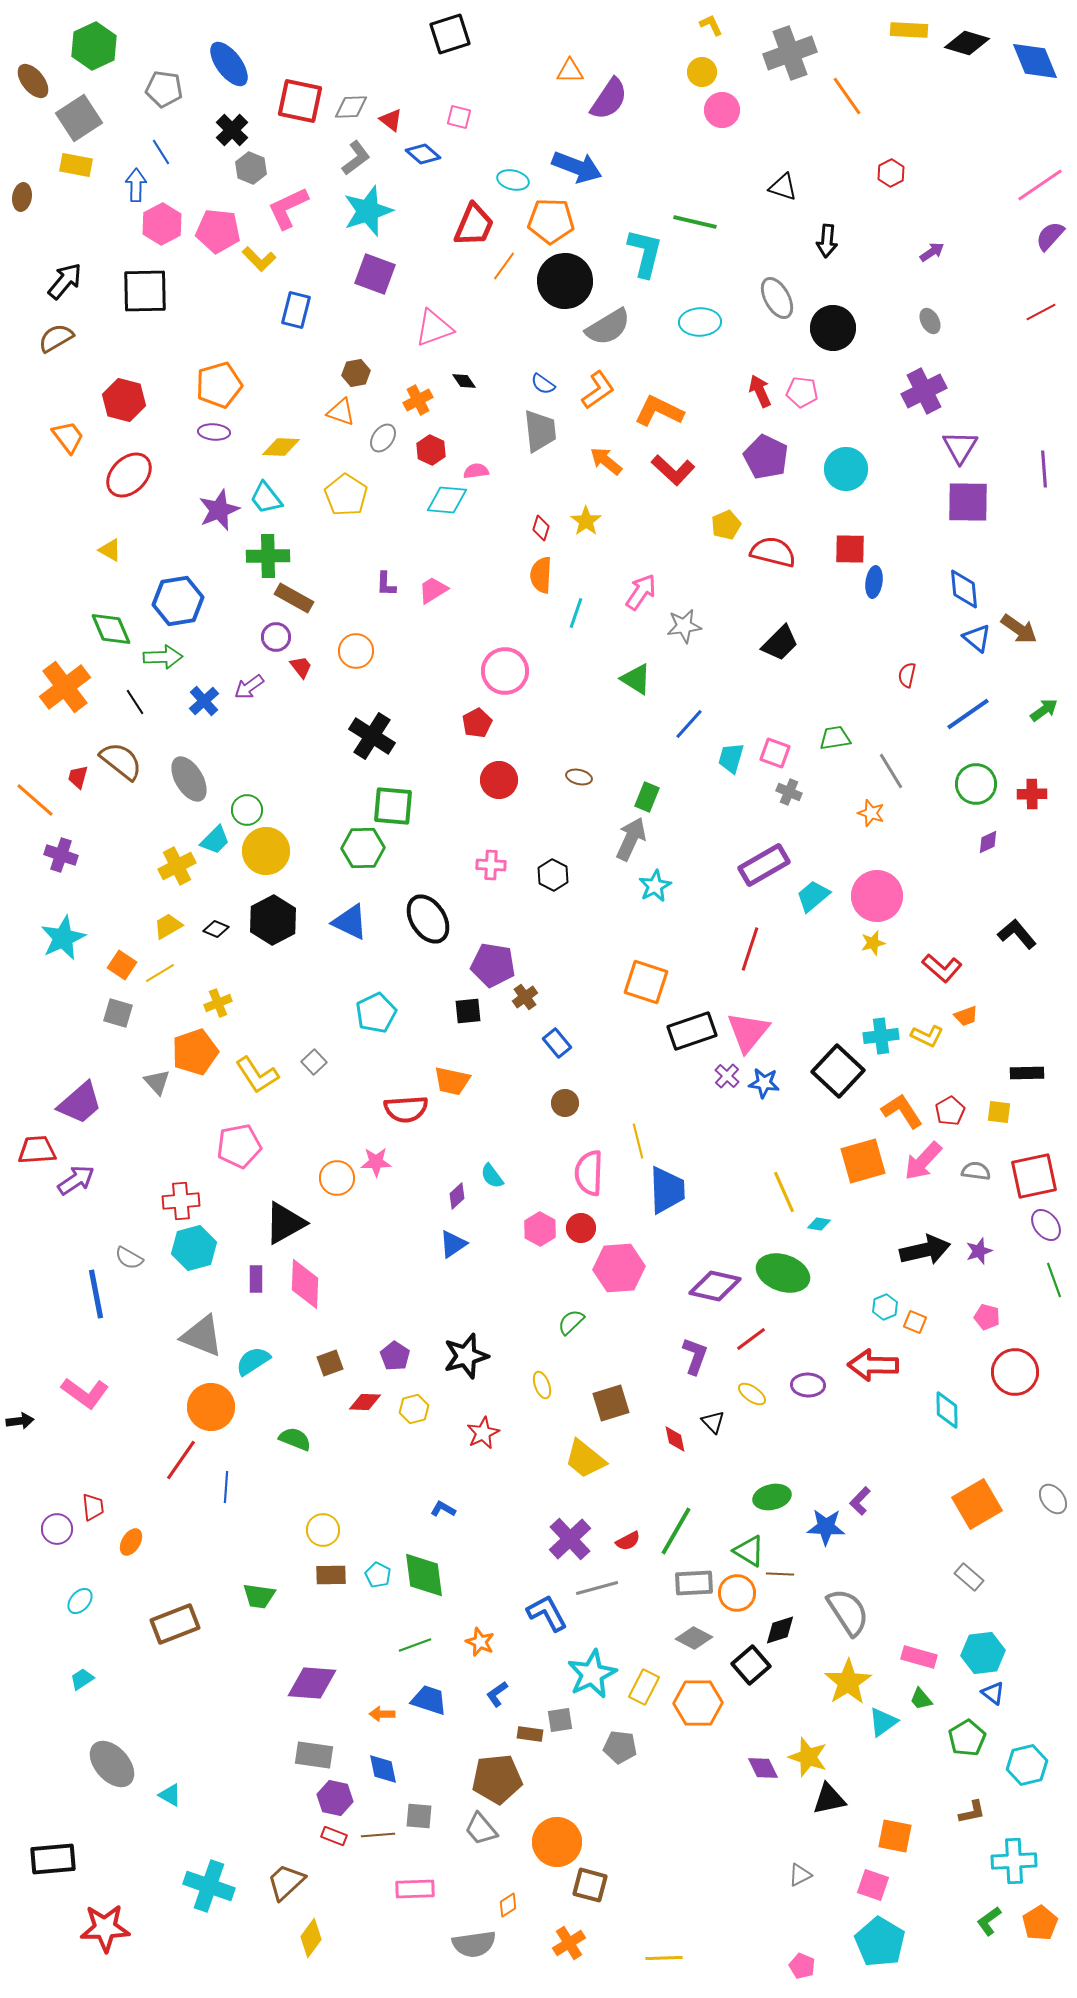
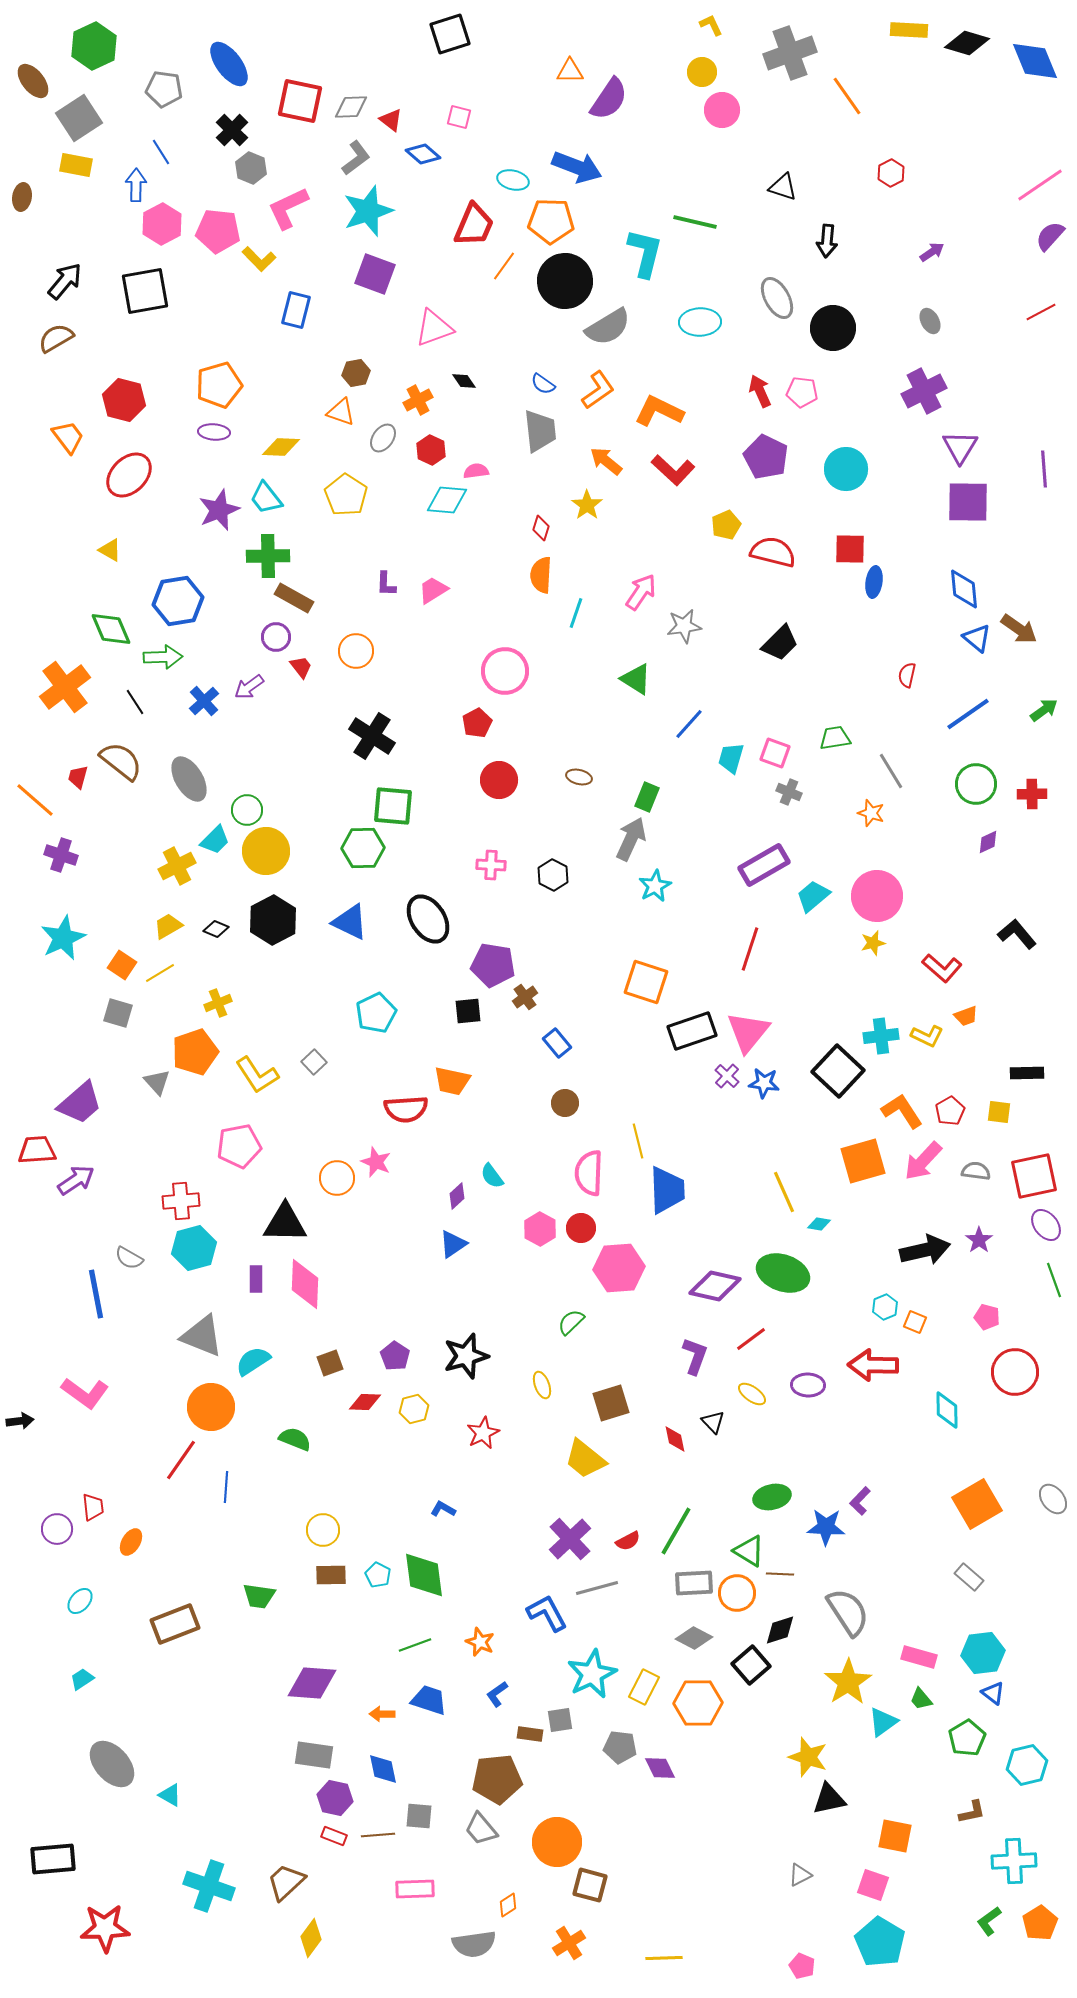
black square at (145, 291): rotated 9 degrees counterclockwise
yellow star at (586, 521): moved 1 px right, 16 px up
pink star at (376, 1162): rotated 24 degrees clockwise
black triangle at (285, 1223): rotated 30 degrees clockwise
purple star at (979, 1251): moved 11 px up; rotated 16 degrees counterclockwise
purple diamond at (763, 1768): moved 103 px left
